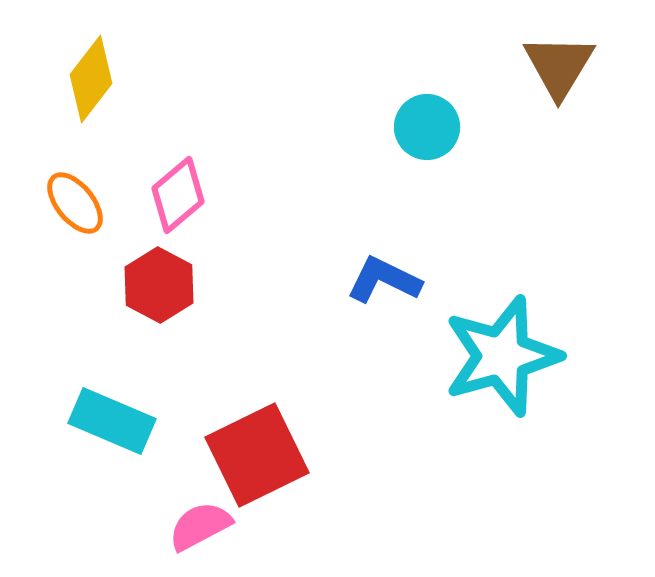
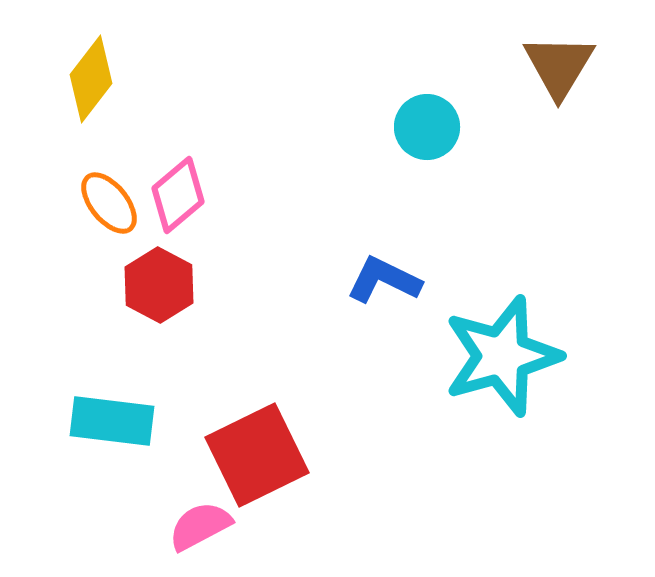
orange ellipse: moved 34 px right
cyan rectangle: rotated 16 degrees counterclockwise
